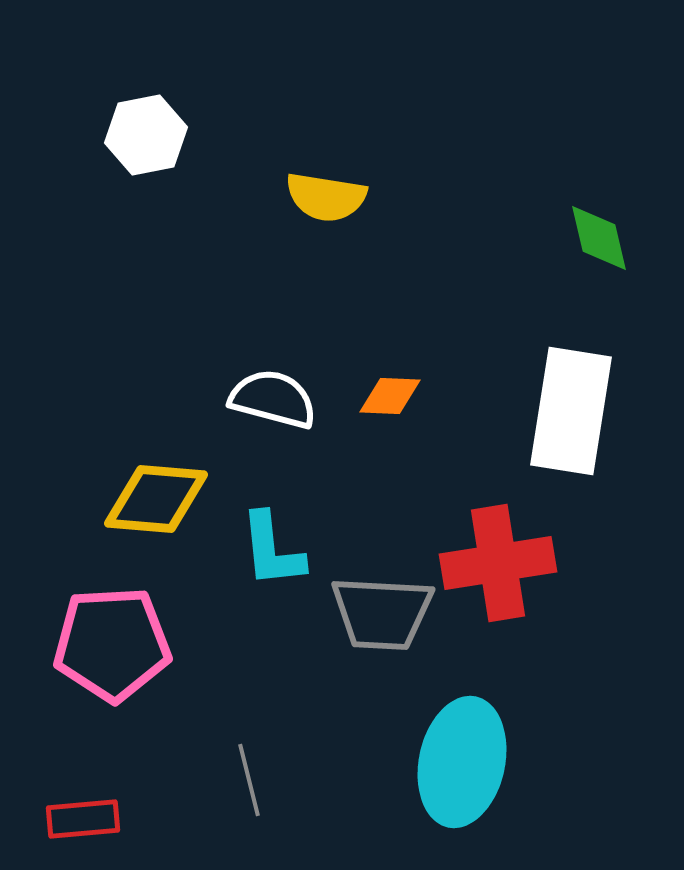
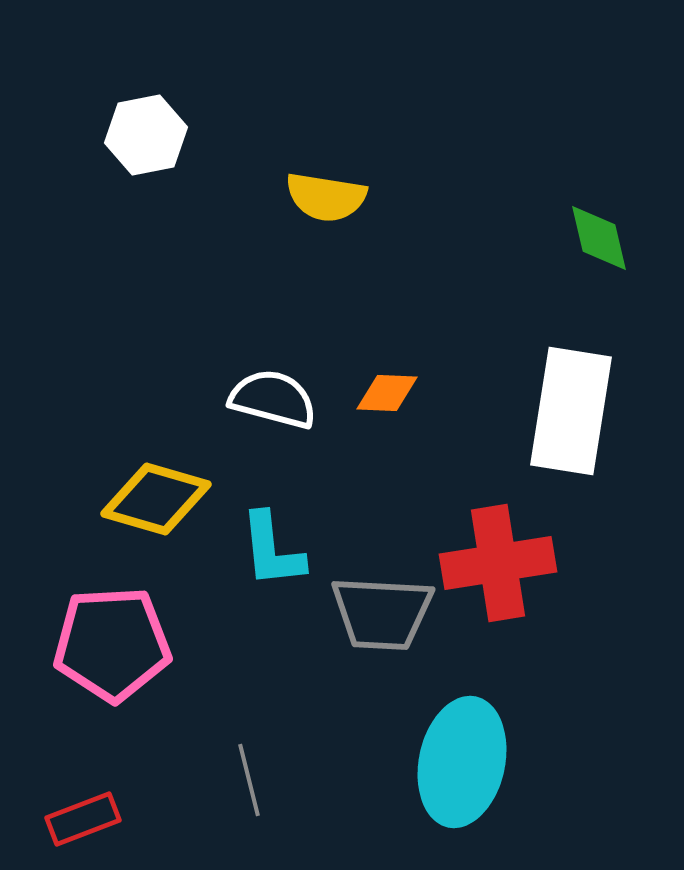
orange diamond: moved 3 px left, 3 px up
yellow diamond: rotated 11 degrees clockwise
red rectangle: rotated 16 degrees counterclockwise
